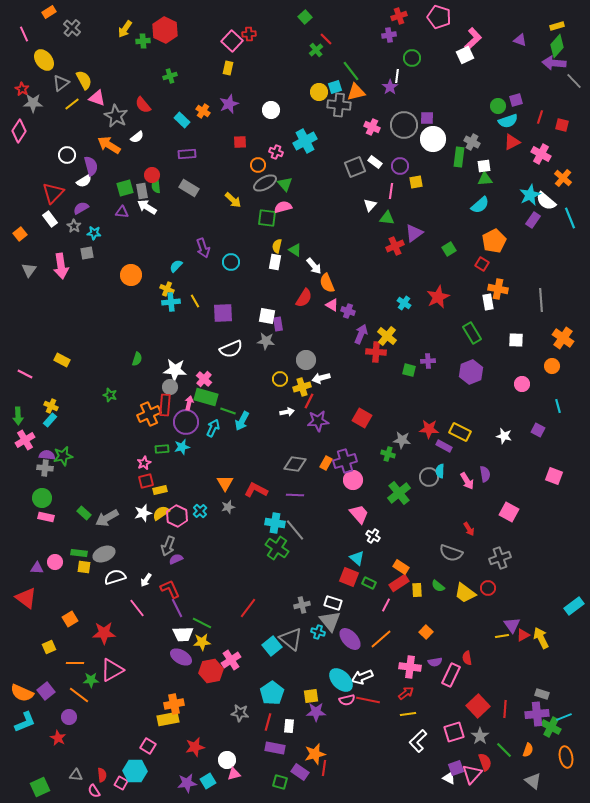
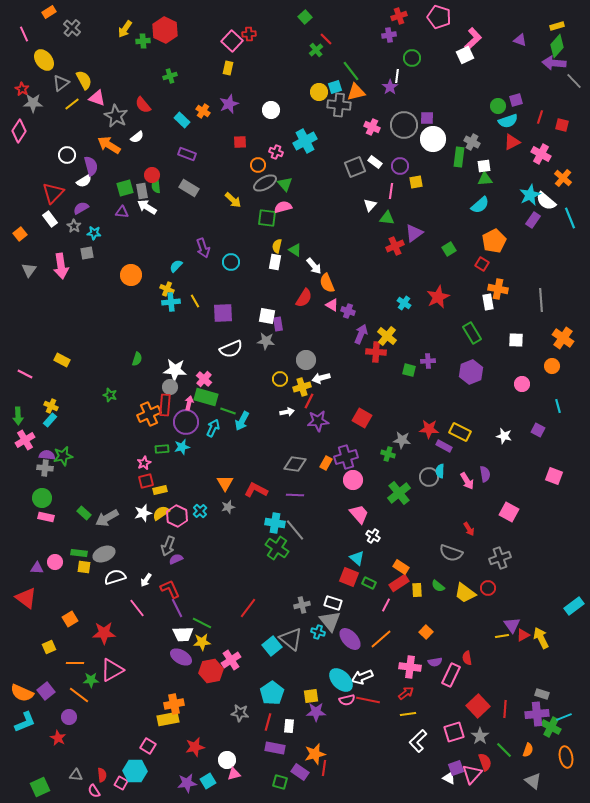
purple rectangle at (187, 154): rotated 24 degrees clockwise
purple cross at (345, 461): moved 1 px right, 4 px up
